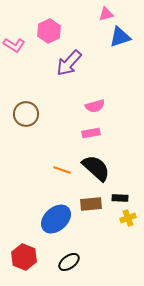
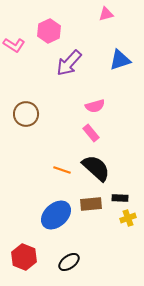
blue triangle: moved 23 px down
pink rectangle: rotated 60 degrees clockwise
blue ellipse: moved 4 px up
